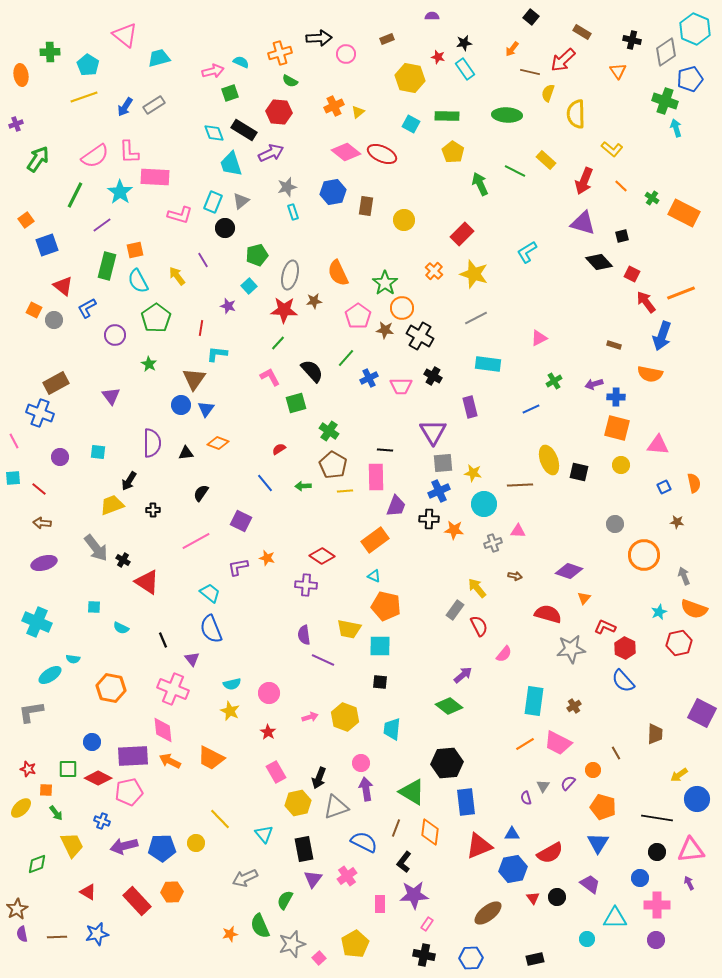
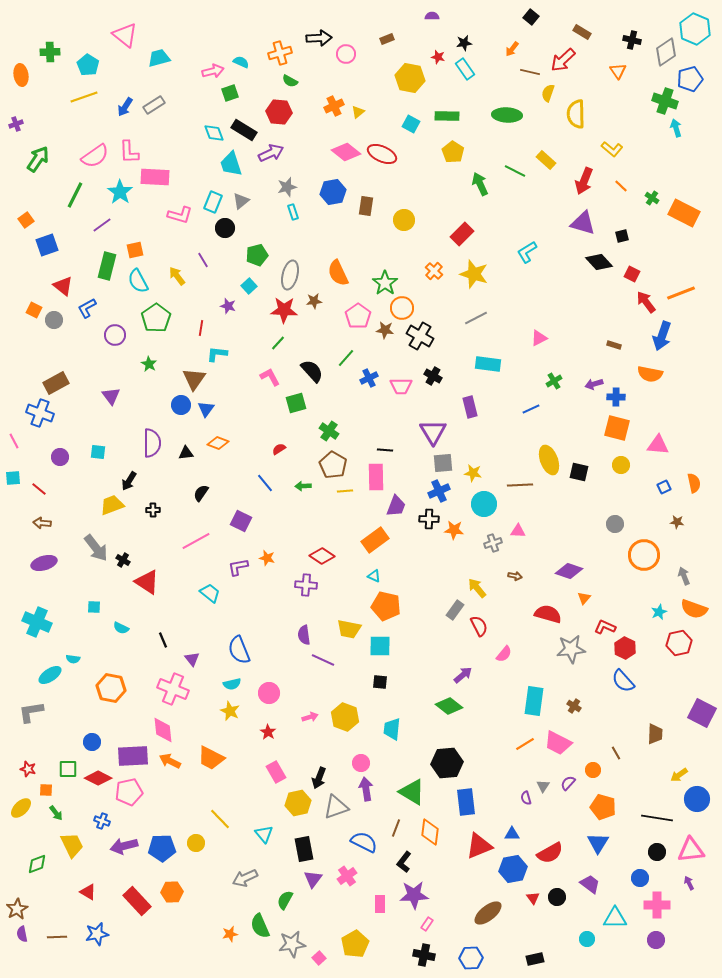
blue semicircle at (211, 629): moved 28 px right, 21 px down
brown cross at (574, 706): rotated 24 degrees counterclockwise
gray star at (292, 944): rotated 8 degrees clockwise
